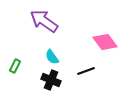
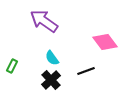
cyan semicircle: moved 1 px down
green rectangle: moved 3 px left
black cross: rotated 24 degrees clockwise
